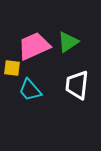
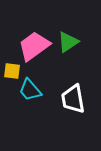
pink trapezoid: rotated 12 degrees counterclockwise
yellow square: moved 3 px down
white trapezoid: moved 4 px left, 14 px down; rotated 16 degrees counterclockwise
